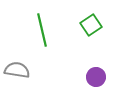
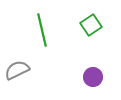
gray semicircle: rotated 35 degrees counterclockwise
purple circle: moved 3 px left
